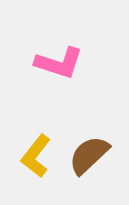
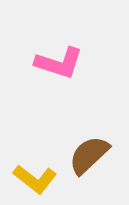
yellow L-shape: moved 1 px left, 23 px down; rotated 90 degrees counterclockwise
